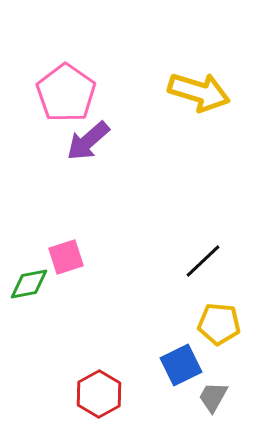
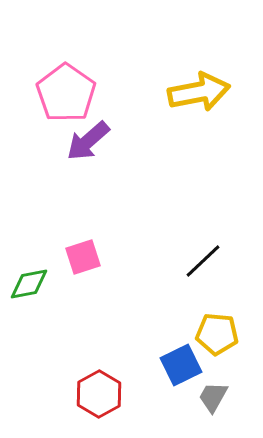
yellow arrow: rotated 28 degrees counterclockwise
pink square: moved 17 px right
yellow pentagon: moved 2 px left, 10 px down
